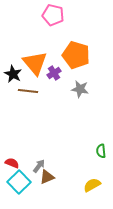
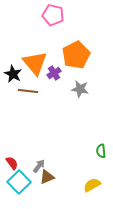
orange pentagon: rotated 28 degrees clockwise
red semicircle: rotated 32 degrees clockwise
